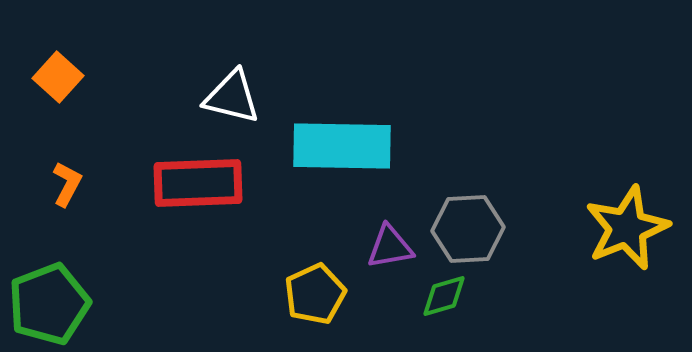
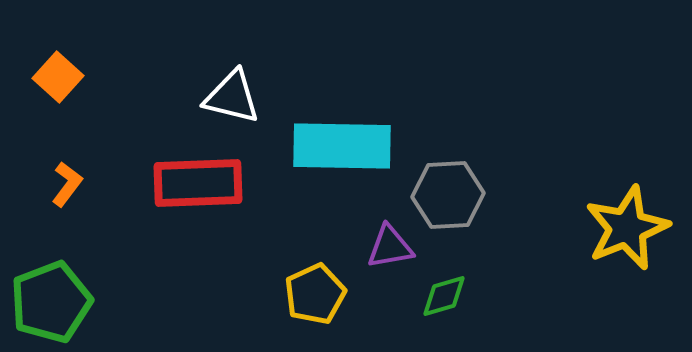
orange L-shape: rotated 9 degrees clockwise
gray hexagon: moved 20 px left, 34 px up
green pentagon: moved 2 px right, 2 px up
